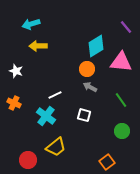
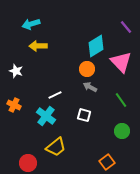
pink triangle: rotated 40 degrees clockwise
orange cross: moved 2 px down
red circle: moved 3 px down
